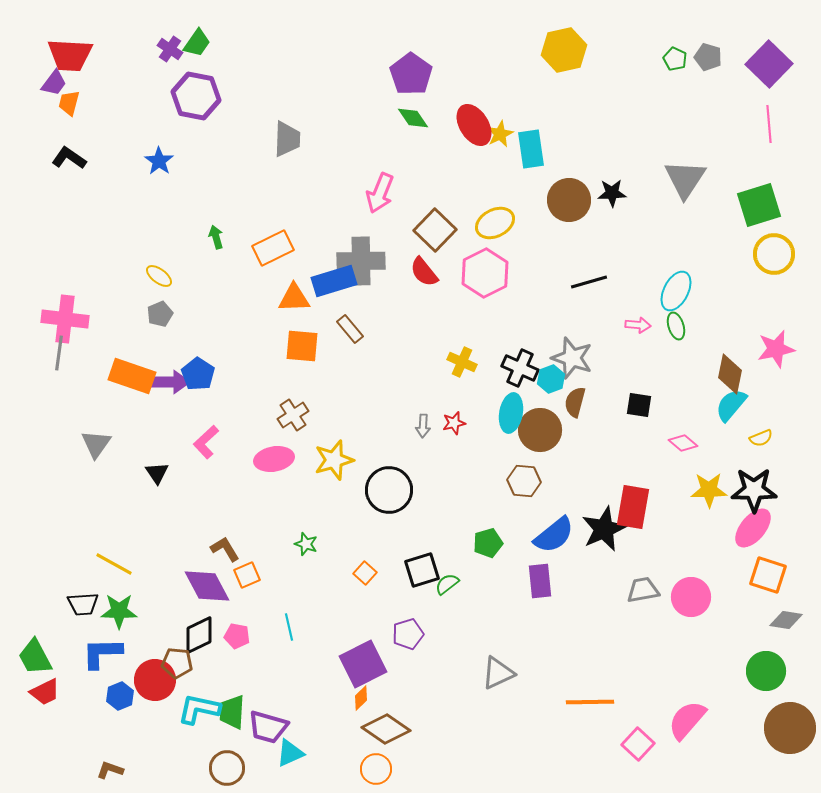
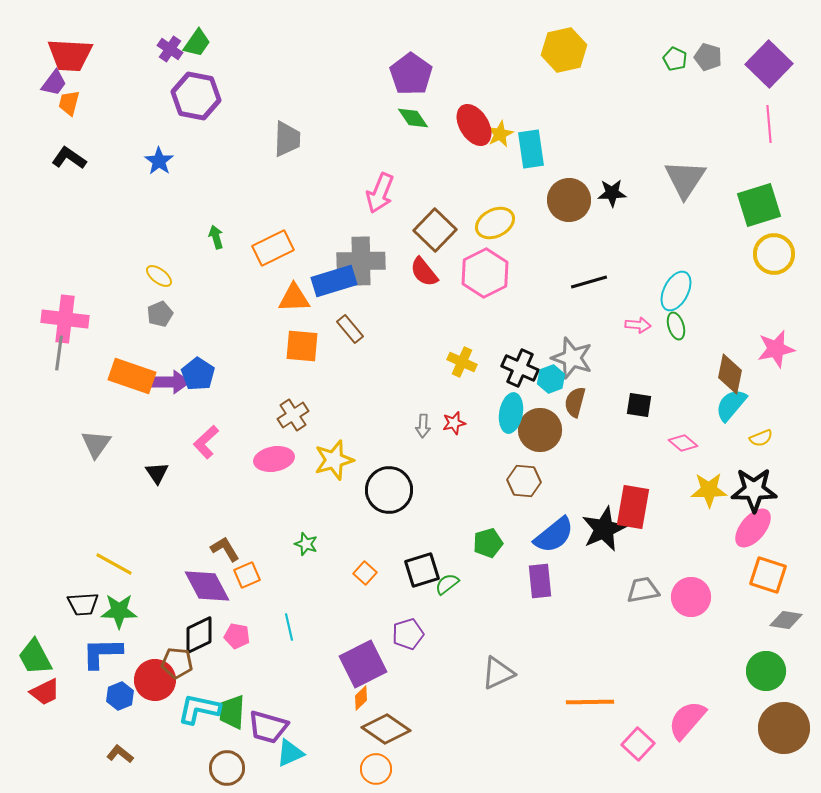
brown circle at (790, 728): moved 6 px left
brown L-shape at (110, 770): moved 10 px right, 16 px up; rotated 20 degrees clockwise
